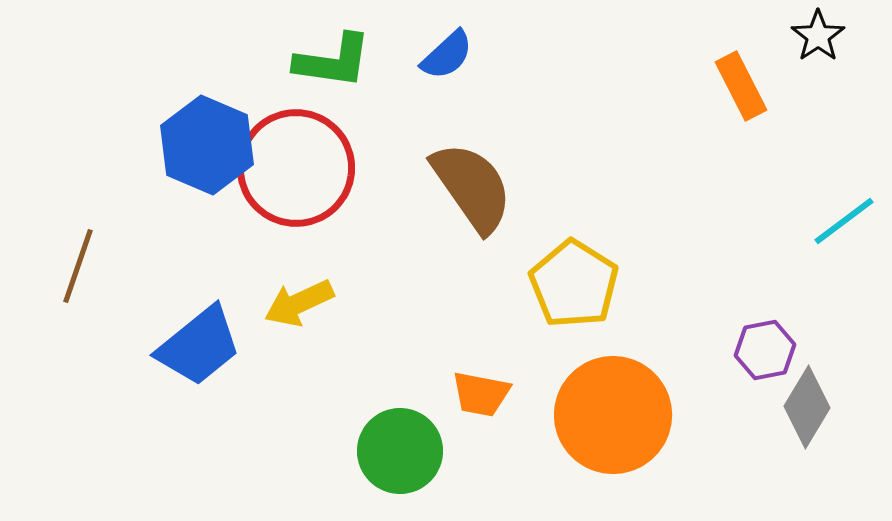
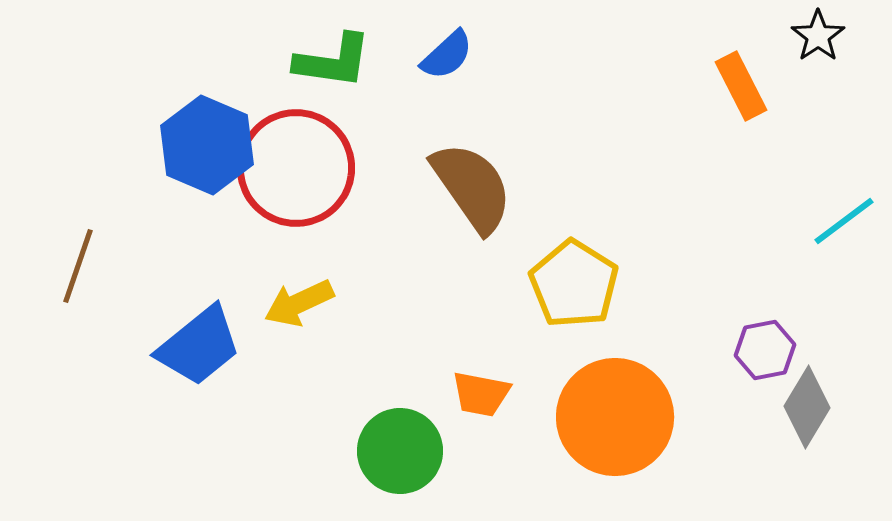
orange circle: moved 2 px right, 2 px down
